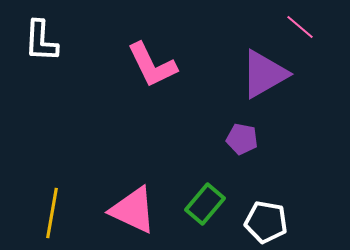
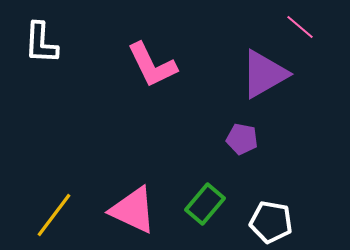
white L-shape: moved 2 px down
yellow line: moved 2 px right, 2 px down; rotated 27 degrees clockwise
white pentagon: moved 5 px right
